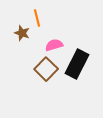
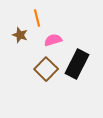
brown star: moved 2 px left, 2 px down
pink semicircle: moved 1 px left, 5 px up
